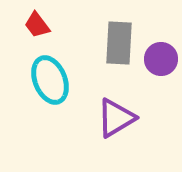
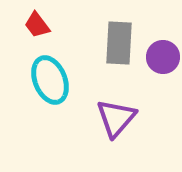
purple circle: moved 2 px right, 2 px up
purple triangle: rotated 18 degrees counterclockwise
